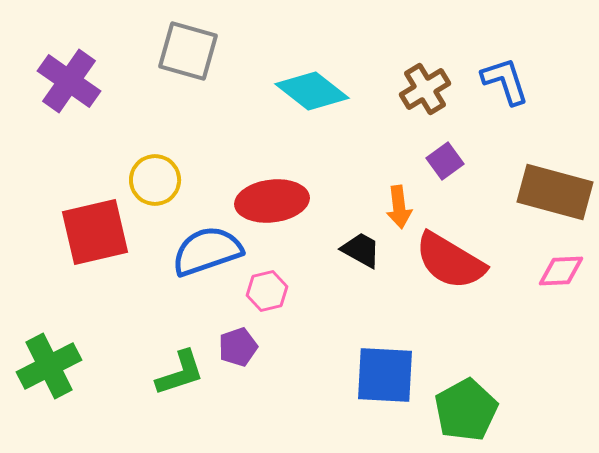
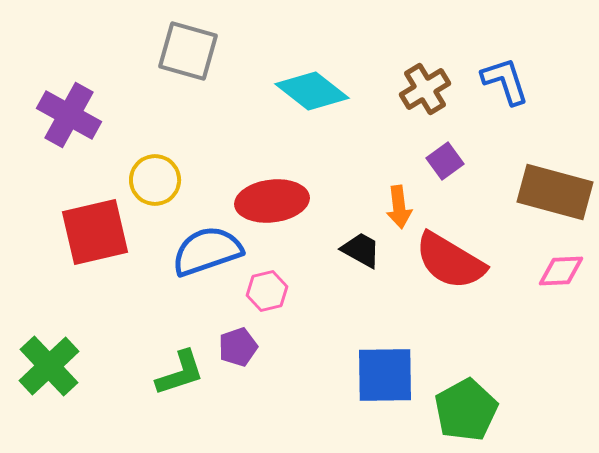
purple cross: moved 34 px down; rotated 6 degrees counterclockwise
green cross: rotated 16 degrees counterclockwise
blue square: rotated 4 degrees counterclockwise
